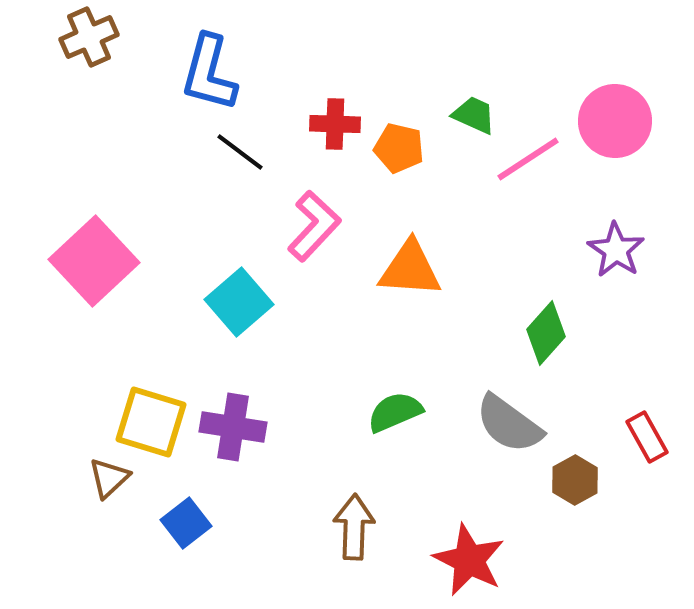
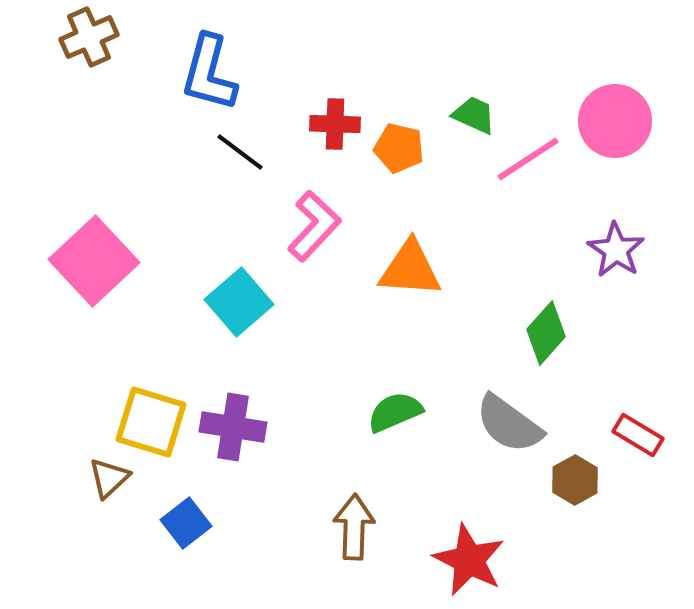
red rectangle: moved 9 px left, 2 px up; rotated 30 degrees counterclockwise
